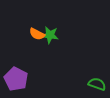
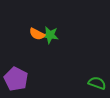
green semicircle: moved 1 px up
